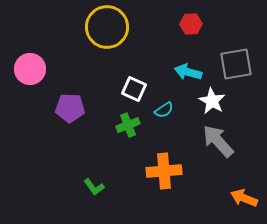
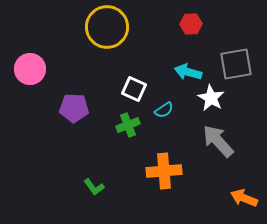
white star: moved 1 px left, 3 px up
purple pentagon: moved 4 px right
